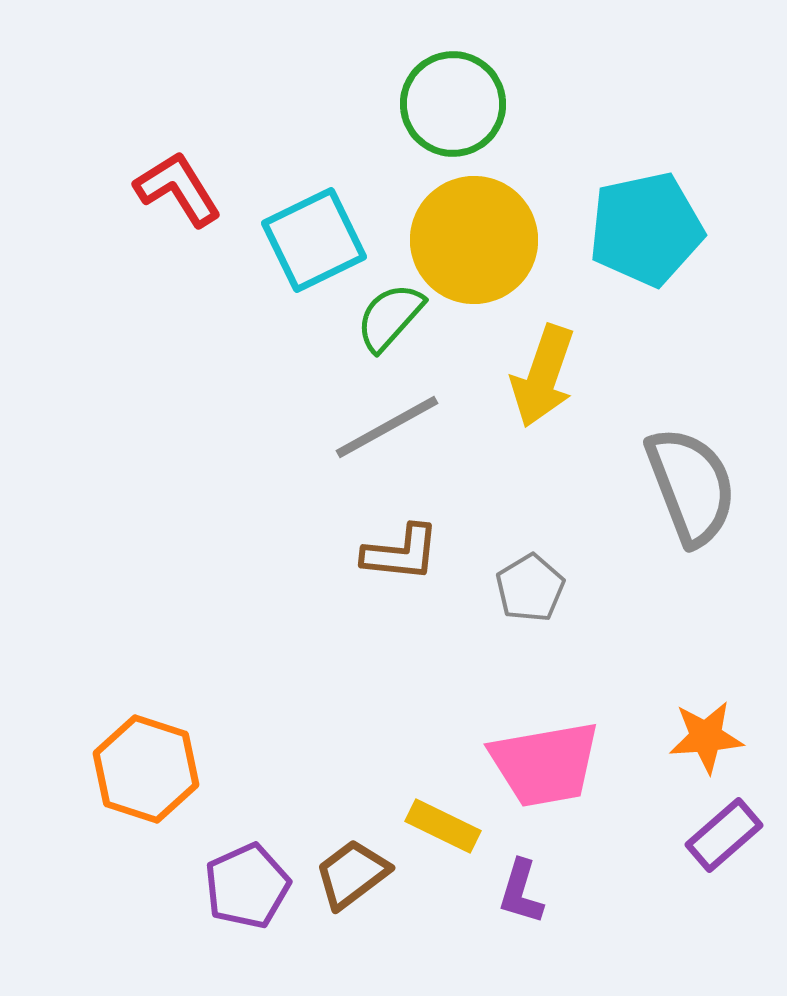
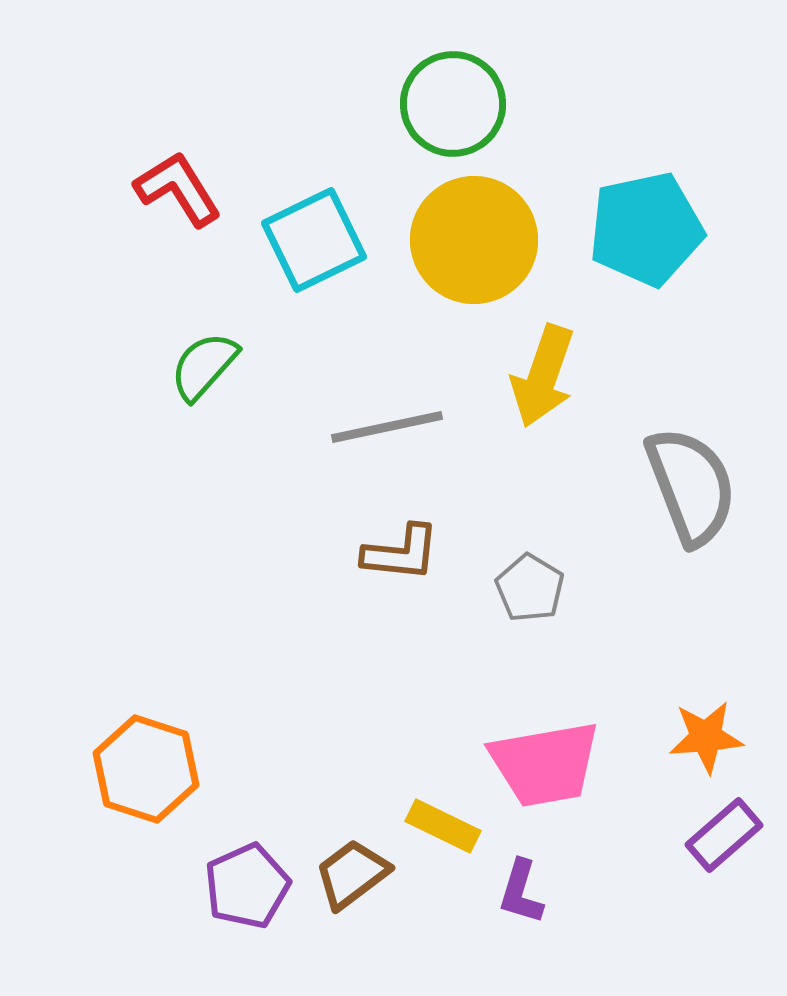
green semicircle: moved 186 px left, 49 px down
gray line: rotated 17 degrees clockwise
gray pentagon: rotated 10 degrees counterclockwise
